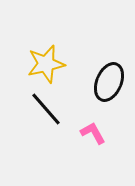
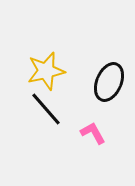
yellow star: moved 7 px down
